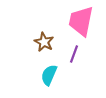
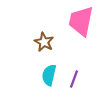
purple line: moved 25 px down
cyan semicircle: rotated 10 degrees counterclockwise
